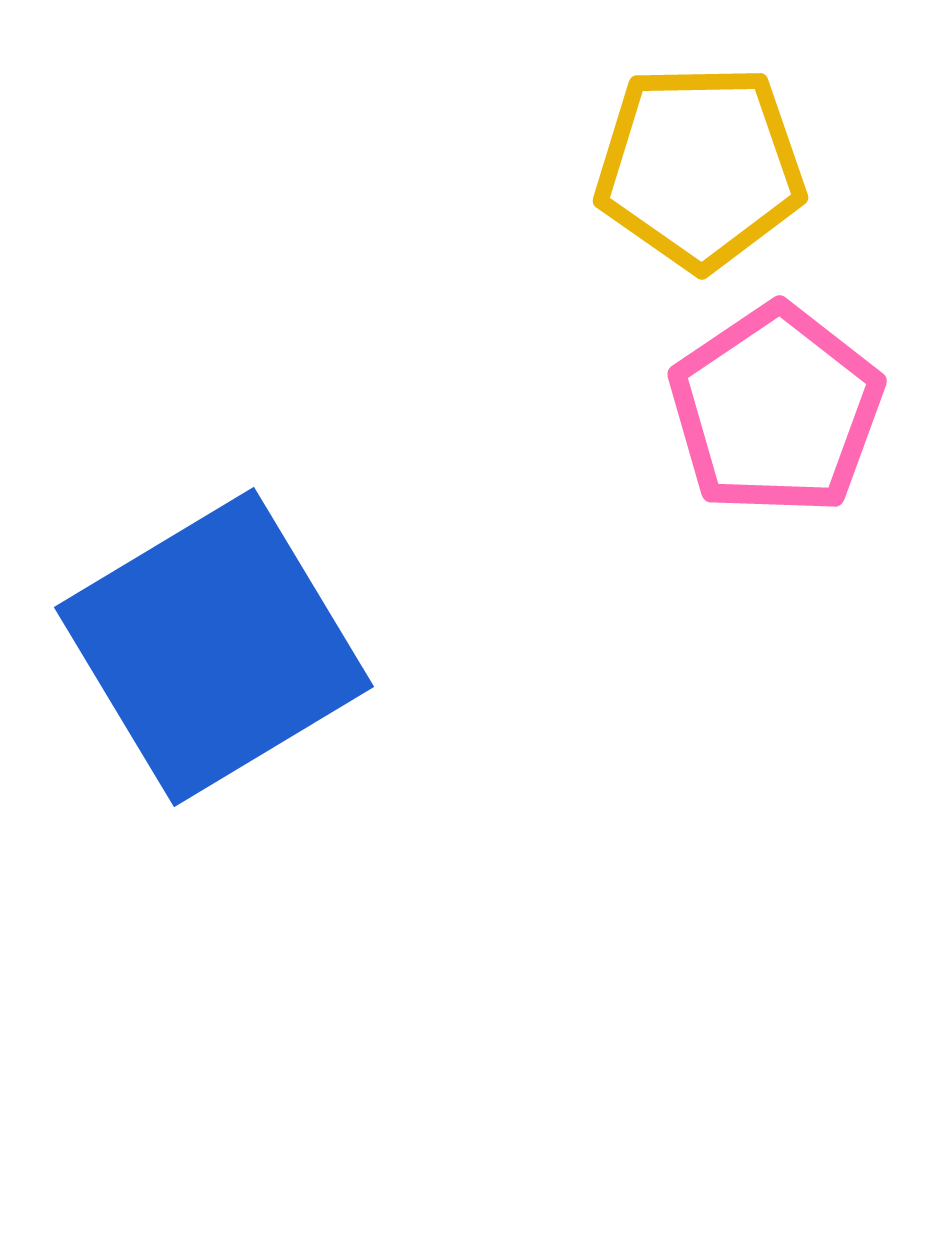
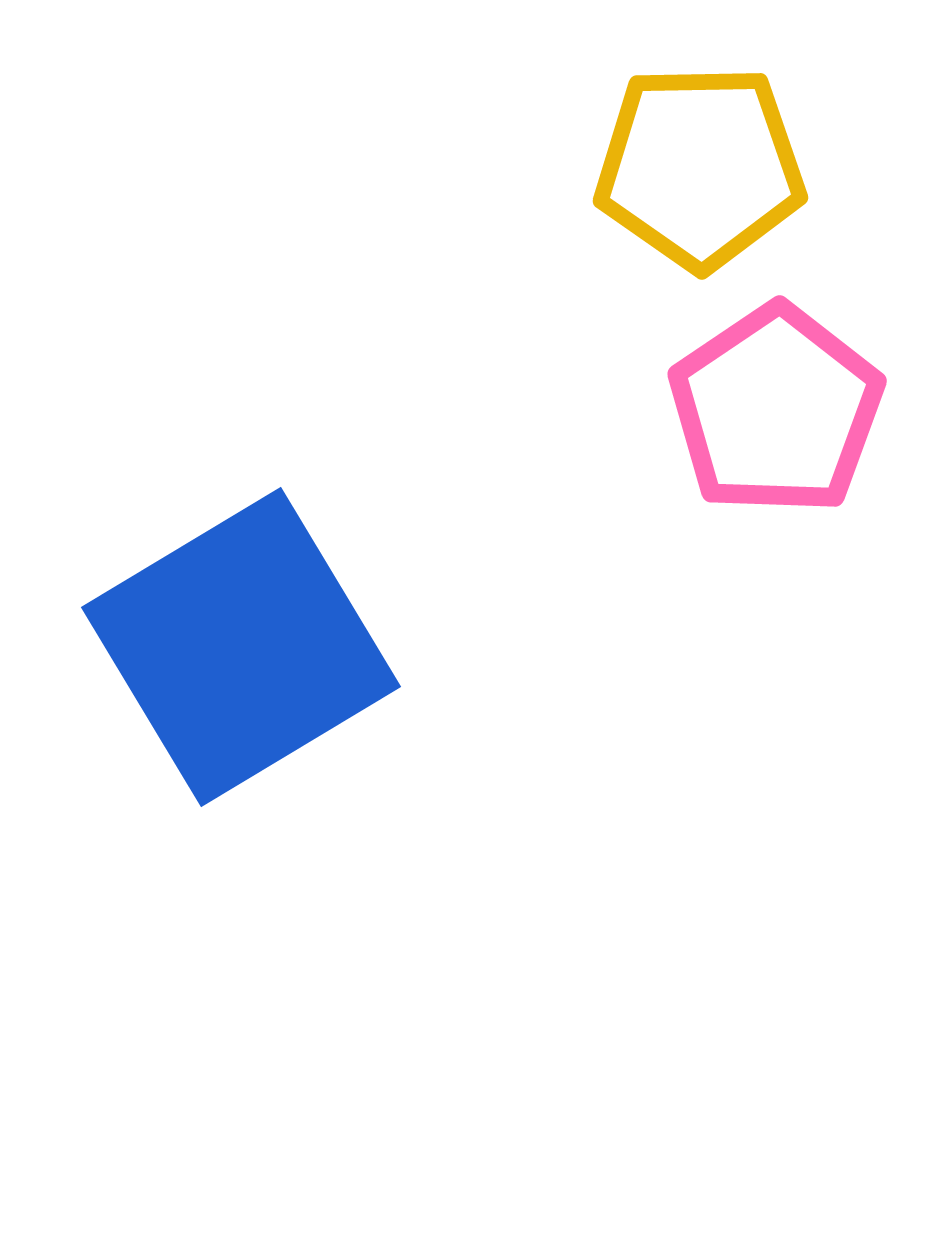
blue square: moved 27 px right
